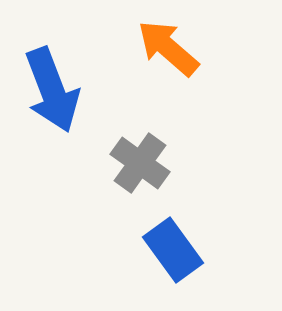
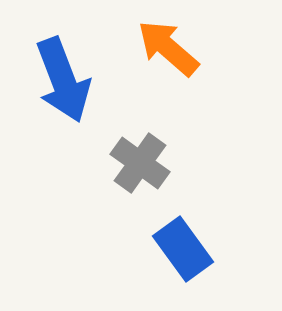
blue arrow: moved 11 px right, 10 px up
blue rectangle: moved 10 px right, 1 px up
